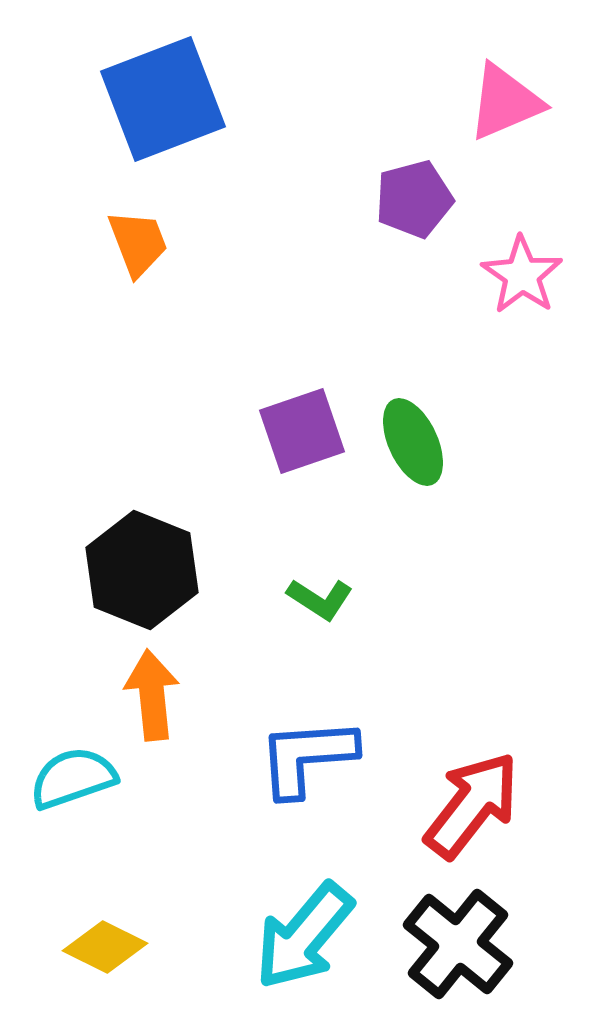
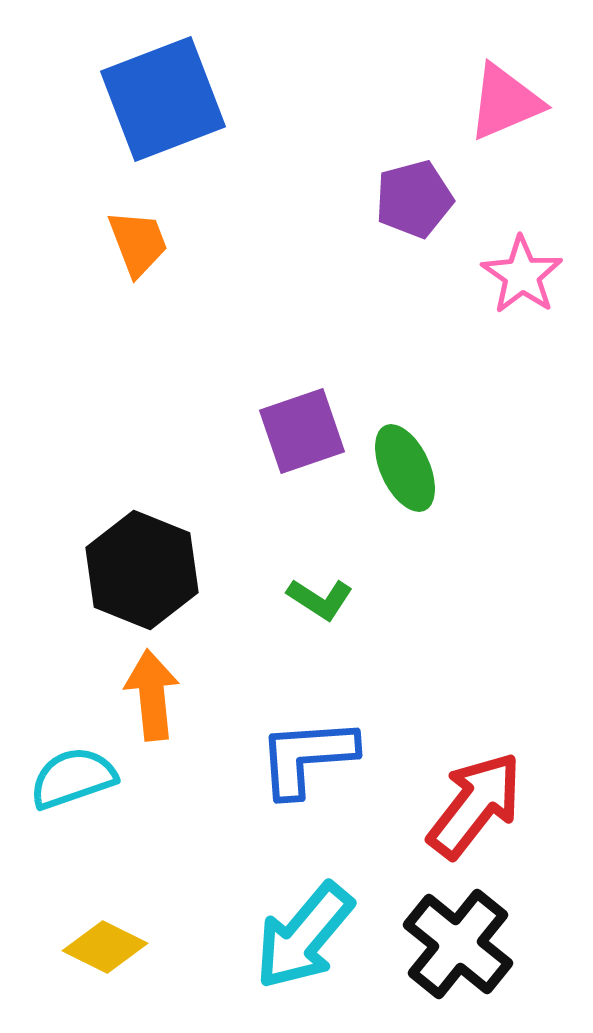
green ellipse: moved 8 px left, 26 px down
red arrow: moved 3 px right
